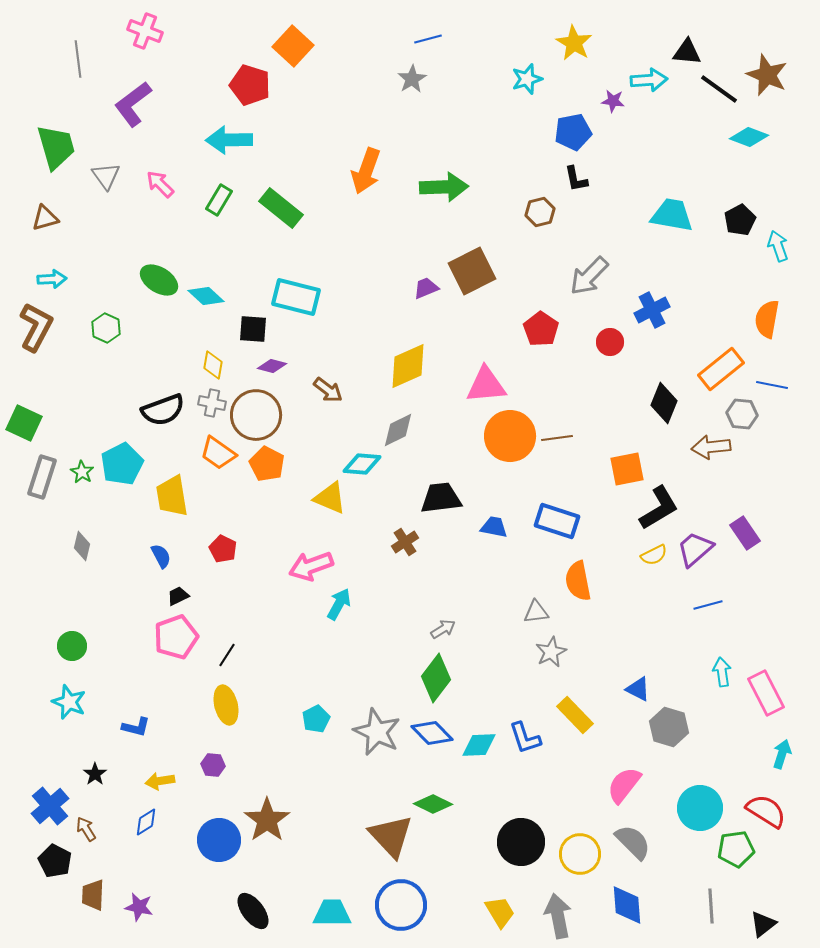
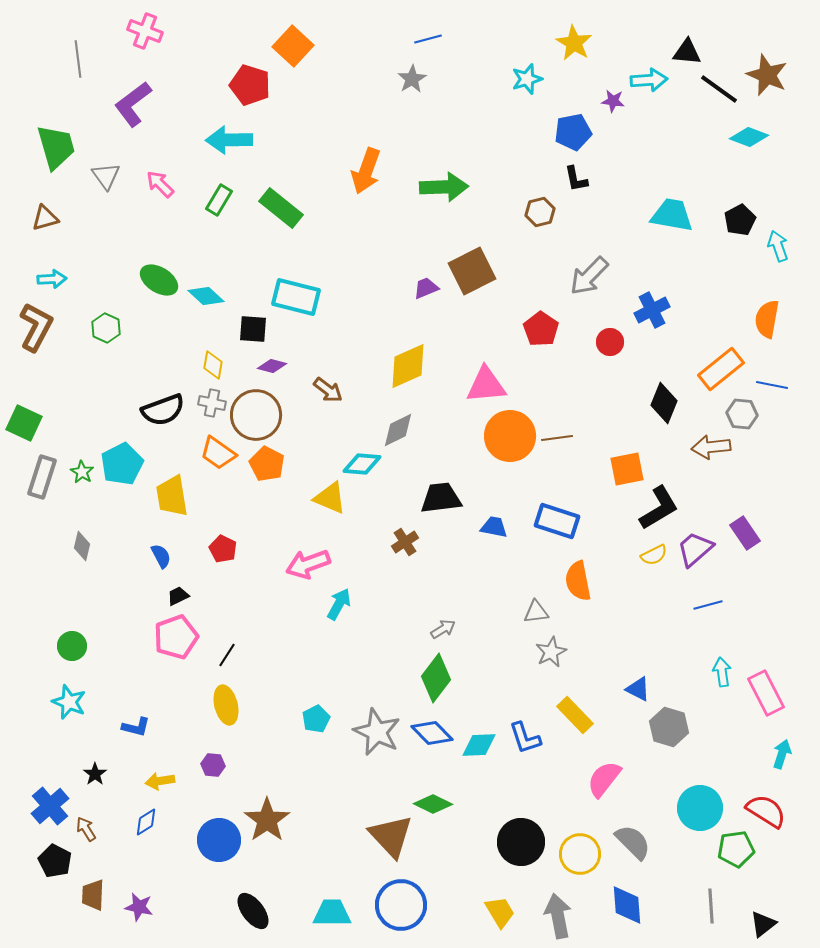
pink arrow at (311, 566): moved 3 px left, 2 px up
pink semicircle at (624, 785): moved 20 px left, 6 px up
